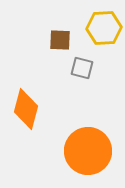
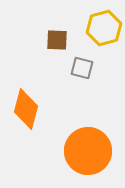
yellow hexagon: rotated 12 degrees counterclockwise
brown square: moved 3 px left
